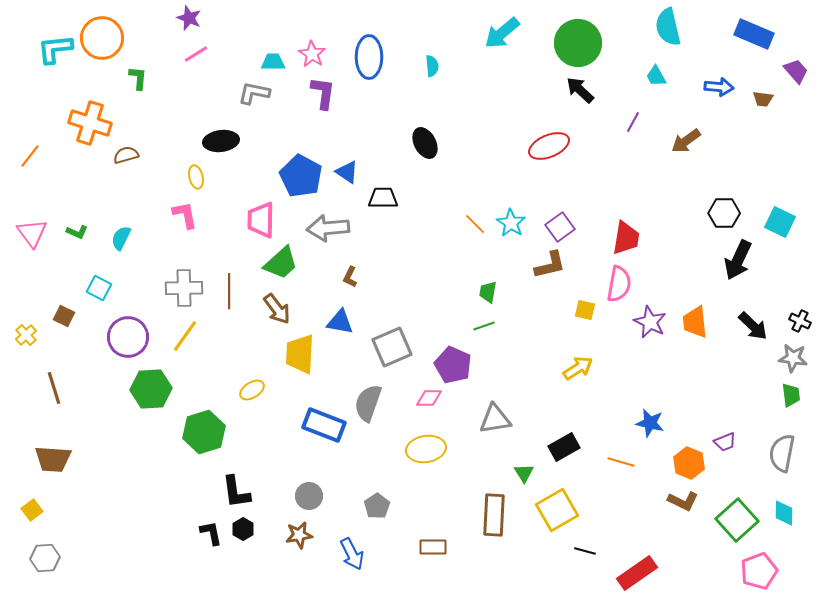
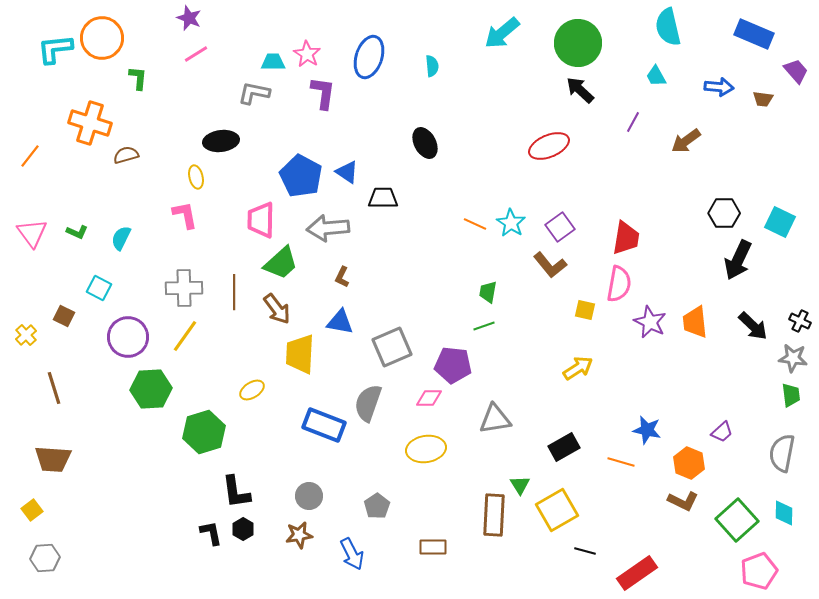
pink star at (312, 54): moved 5 px left
blue ellipse at (369, 57): rotated 18 degrees clockwise
orange line at (475, 224): rotated 20 degrees counterclockwise
brown L-shape at (550, 265): rotated 64 degrees clockwise
brown L-shape at (350, 277): moved 8 px left
brown line at (229, 291): moved 5 px right, 1 px down
purple pentagon at (453, 365): rotated 18 degrees counterclockwise
blue star at (650, 423): moved 3 px left, 7 px down
purple trapezoid at (725, 442): moved 3 px left, 10 px up; rotated 20 degrees counterclockwise
green triangle at (524, 473): moved 4 px left, 12 px down
